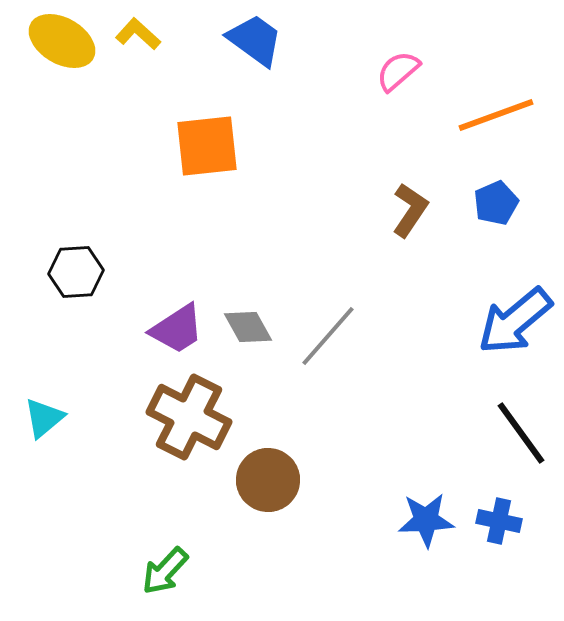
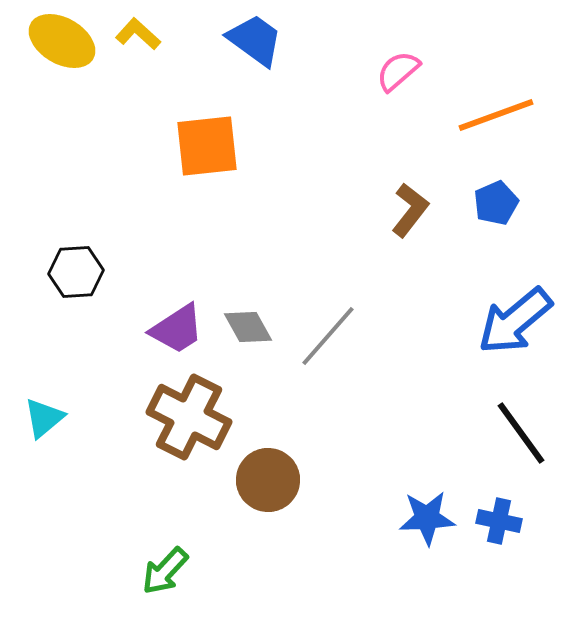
brown L-shape: rotated 4 degrees clockwise
blue star: moved 1 px right, 2 px up
